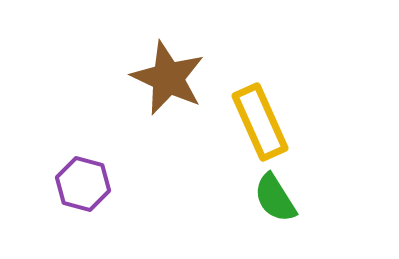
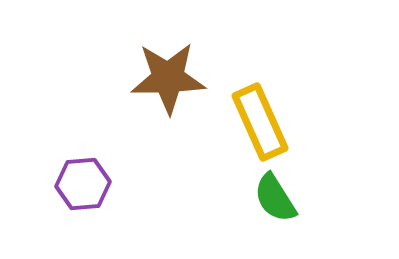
brown star: rotated 26 degrees counterclockwise
purple hexagon: rotated 20 degrees counterclockwise
